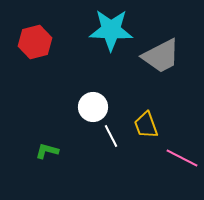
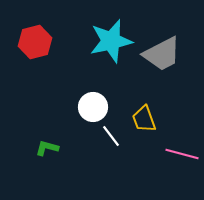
cyan star: moved 11 px down; rotated 15 degrees counterclockwise
gray trapezoid: moved 1 px right, 2 px up
yellow trapezoid: moved 2 px left, 6 px up
white line: rotated 10 degrees counterclockwise
green L-shape: moved 3 px up
pink line: moved 4 px up; rotated 12 degrees counterclockwise
